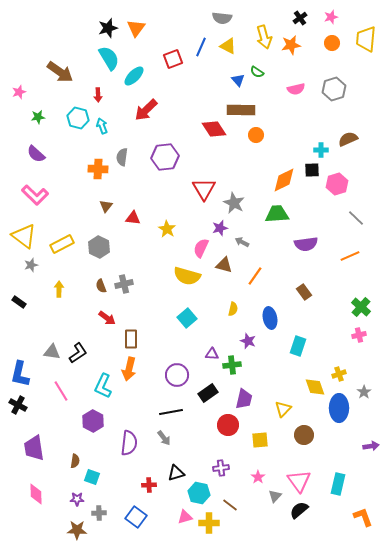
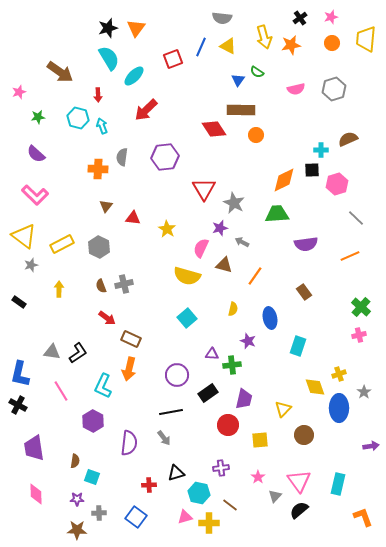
blue triangle at (238, 80): rotated 16 degrees clockwise
brown rectangle at (131, 339): rotated 66 degrees counterclockwise
